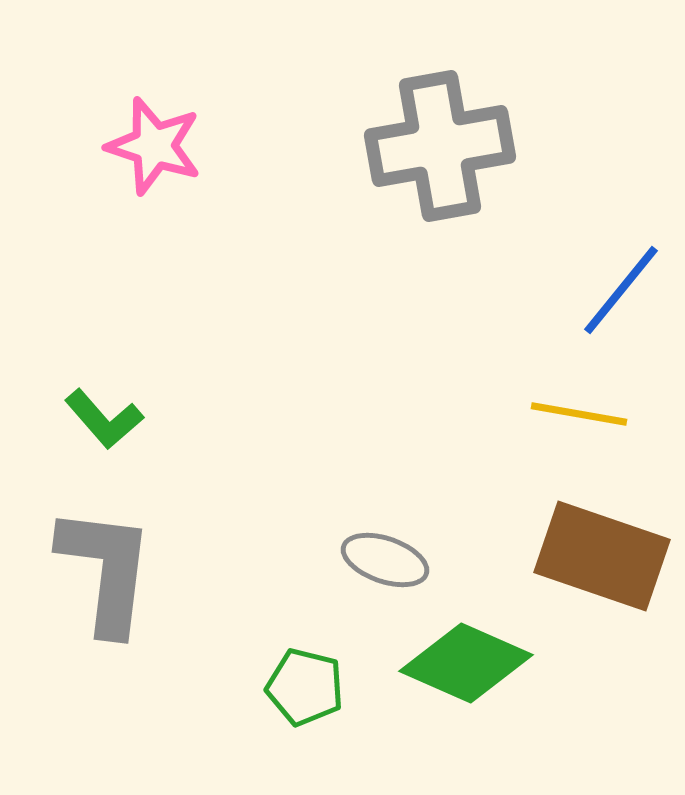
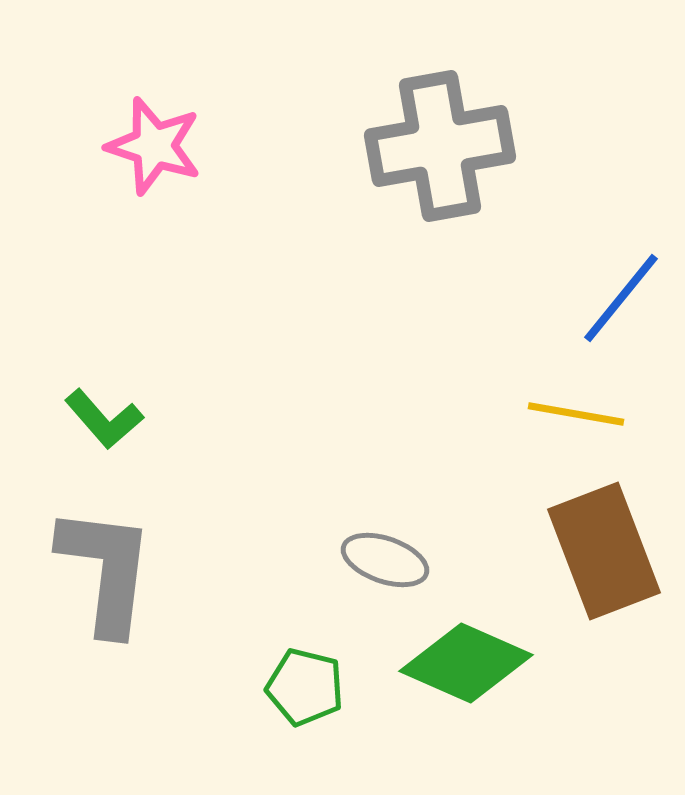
blue line: moved 8 px down
yellow line: moved 3 px left
brown rectangle: moved 2 px right, 5 px up; rotated 50 degrees clockwise
